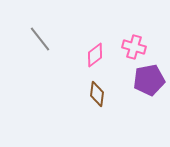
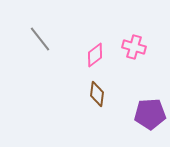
purple pentagon: moved 1 px right, 34 px down; rotated 8 degrees clockwise
